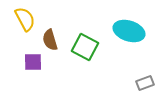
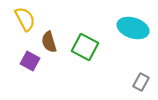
cyan ellipse: moved 4 px right, 3 px up
brown semicircle: moved 1 px left, 2 px down
purple square: moved 3 px left, 1 px up; rotated 30 degrees clockwise
gray rectangle: moved 4 px left, 1 px up; rotated 42 degrees counterclockwise
